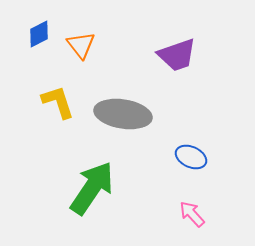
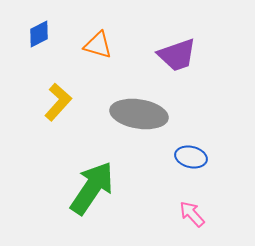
orange triangle: moved 17 px right; rotated 36 degrees counterclockwise
yellow L-shape: rotated 60 degrees clockwise
gray ellipse: moved 16 px right
blue ellipse: rotated 12 degrees counterclockwise
